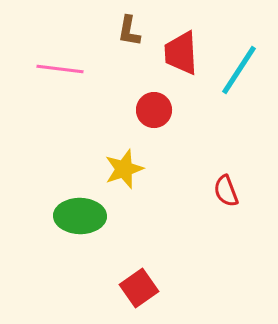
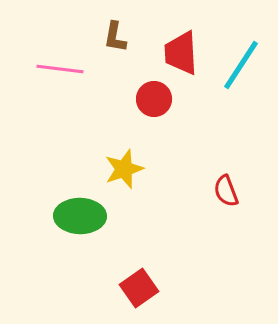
brown L-shape: moved 14 px left, 6 px down
cyan line: moved 2 px right, 5 px up
red circle: moved 11 px up
